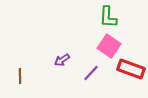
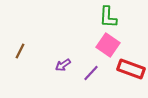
pink square: moved 1 px left, 1 px up
purple arrow: moved 1 px right, 5 px down
brown line: moved 25 px up; rotated 28 degrees clockwise
